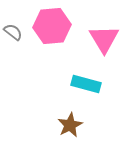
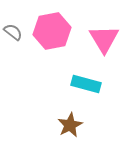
pink hexagon: moved 5 px down; rotated 6 degrees counterclockwise
